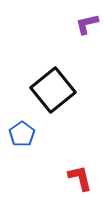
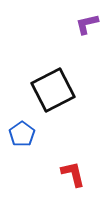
black square: rotated 12 degrees clockwise
red L-shape: moved 7 px left, 4 px up
